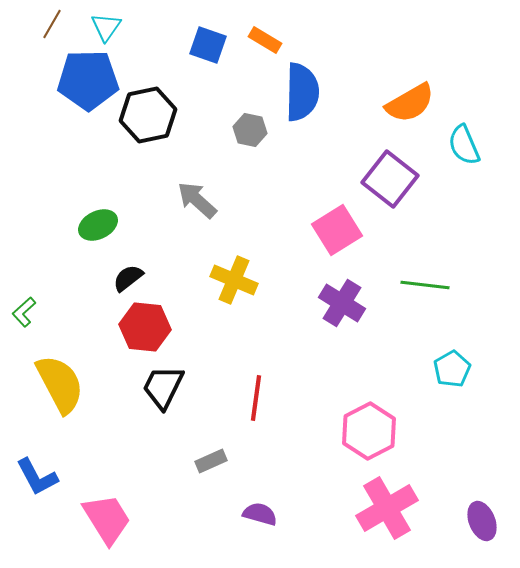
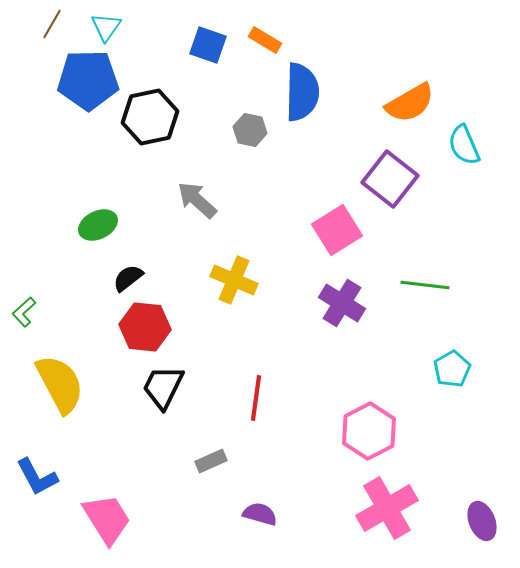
black hexagon: moved 2 px right, 2 px down
